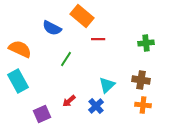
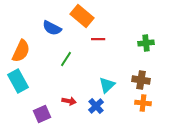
orange semicircle: moved 1 px right, 2 px down; rotated 90 degrees clockwise
red arrow: rotated 128 degrees counterclockwise
orange cross: moved 2 px up
